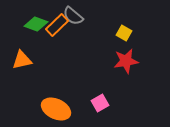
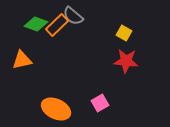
red star: rotated 15 degrees clockwise
